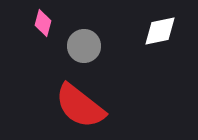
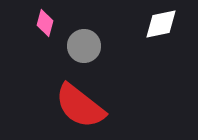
pink diamond: moved 2 px right
white diamond: moved 1 px right, 7 px up
